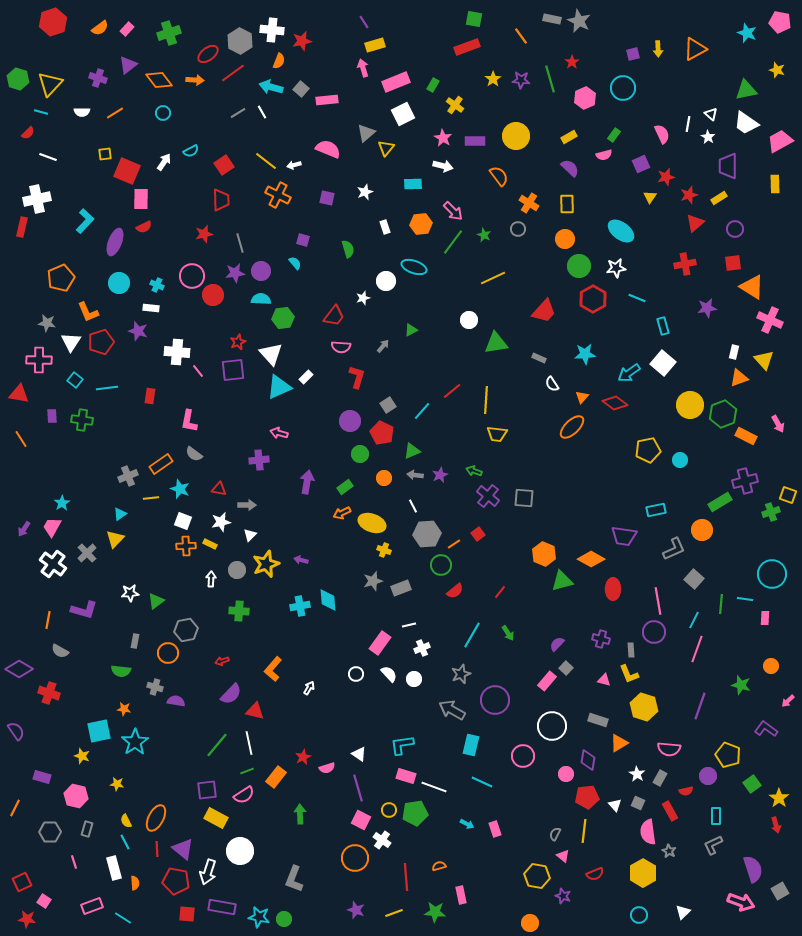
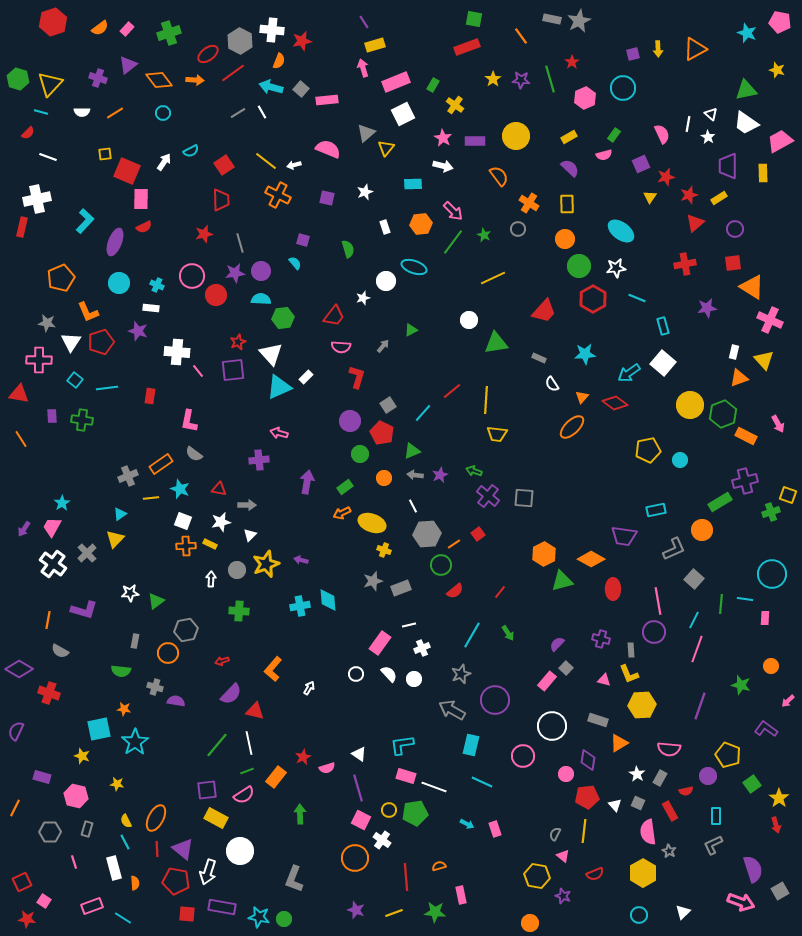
gray star at (579, 21): rotated 20 degrees clockwise
yellow rectangle at (775, 184): moved 12 px left, 11 px up
red circle at (213, 295): moved 3 px right
cyan line at (422, 411): moved 1 px right, 2 px down
orange hexagon at (544, 554): rotated 10 degrees clockwise
yellow hexagon at (644, 707): moved 2 px left, 2 px up; rotated 20 degrees counterclockwise
purple semicircle at (16, 731): rotated 120 degrees counterclockwise
cyan square at (99, 731): moved 2 px up
